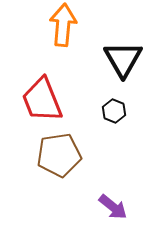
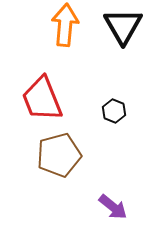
orange arrow: moved 2 px right
black triangle: moved 33 px up
red trapezoid: moved 1 px up
brown pentagon: rotated 6 degrees counterclockwise
